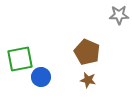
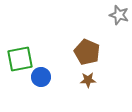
gray star: rotated 18 degrees clockwise
brown star: rotated 14 degrees counterclockwise
